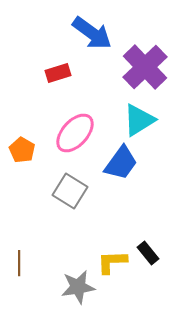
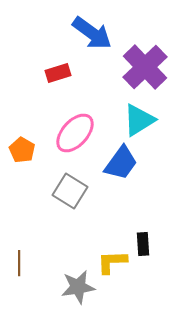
black rectangle: moved 5 px left, 9 px up; rotated 35 degrees clockwise
